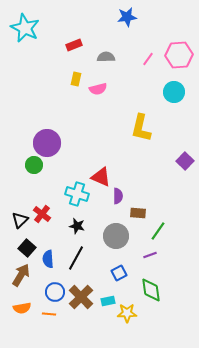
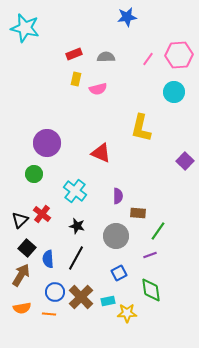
cyan star: rotated 12 degrees counterclockwise
red rectangle: moved 9 px down
green circle: moved 9 px down
red triangle: moved 24 px up
cyan cross: moved 2 px left, 3 px up; rotated 20 degrees clockwise
